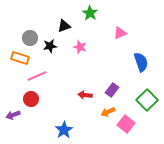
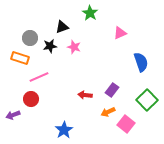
black triangle: moved 2 px left, 1 px down
pink star: moved 6 px left
pink line: moved 2 px right, 1 px down
